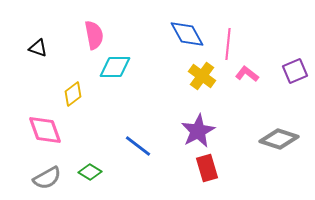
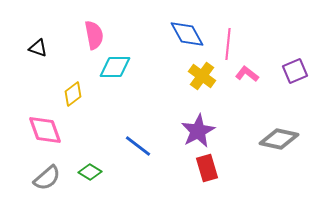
gray diamond: rotated 6 degrees counterclockwise
gray semicircle: rotated 12 degrees counterclockwise
